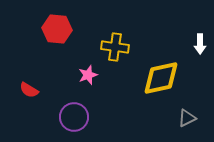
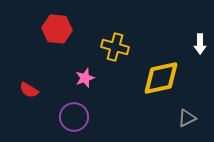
yellow cross: rotated 8 degrees clockwise
pink star: moved 3 px left, 3 px down
